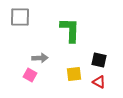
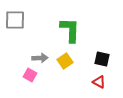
gray square: moved 5 px left, 3 px down
black square: moved 3 px right, 1 px up
yellow square: moved 9 px left, 13 px up; rotated 28 degrees counterclockwise
